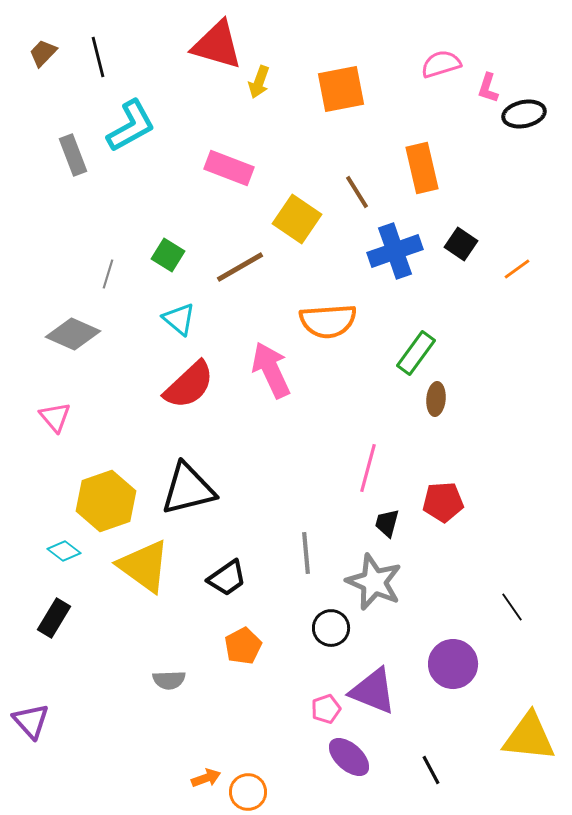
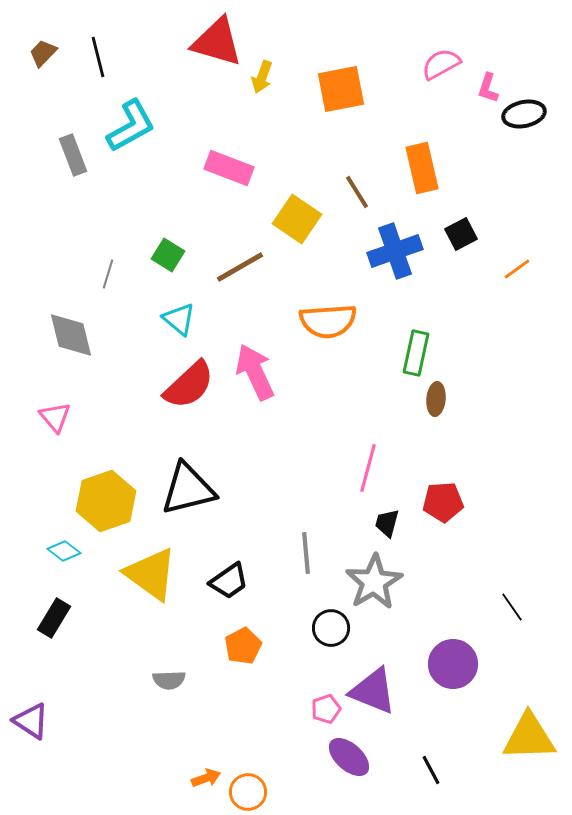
red triangle at (217, 45): moved 3 px up
pink semicircle at (441, 64): rotated 12 degrees counterclockwise
yellow arrow at (259, 82): moved 3 px right, 5 px up
black square at (461, 244): moved 10 px up; rotated 28 degrees clockwise
gray diamond at (73, 334): moved 2 px left, 1 px down; rotated 52 degrees clockwise
green rectangle at (416, 353): rotated 24 degrees counterclockwise
pink arrow at (271, 370): moved 16 px left, 2 px down
yellow triangle at (144, 566): moved 7 px right, 8 px down
black trapezoid at (227, 578): moved 2 px right, 3 px down
gray star at (374, 582): rotated 18 degrees clockwise
purple triangle at (31, 721): rotated 15 degrees counterclockwise
yellow triangle at (529, 737): rotated 8 degrees counterclockwise
